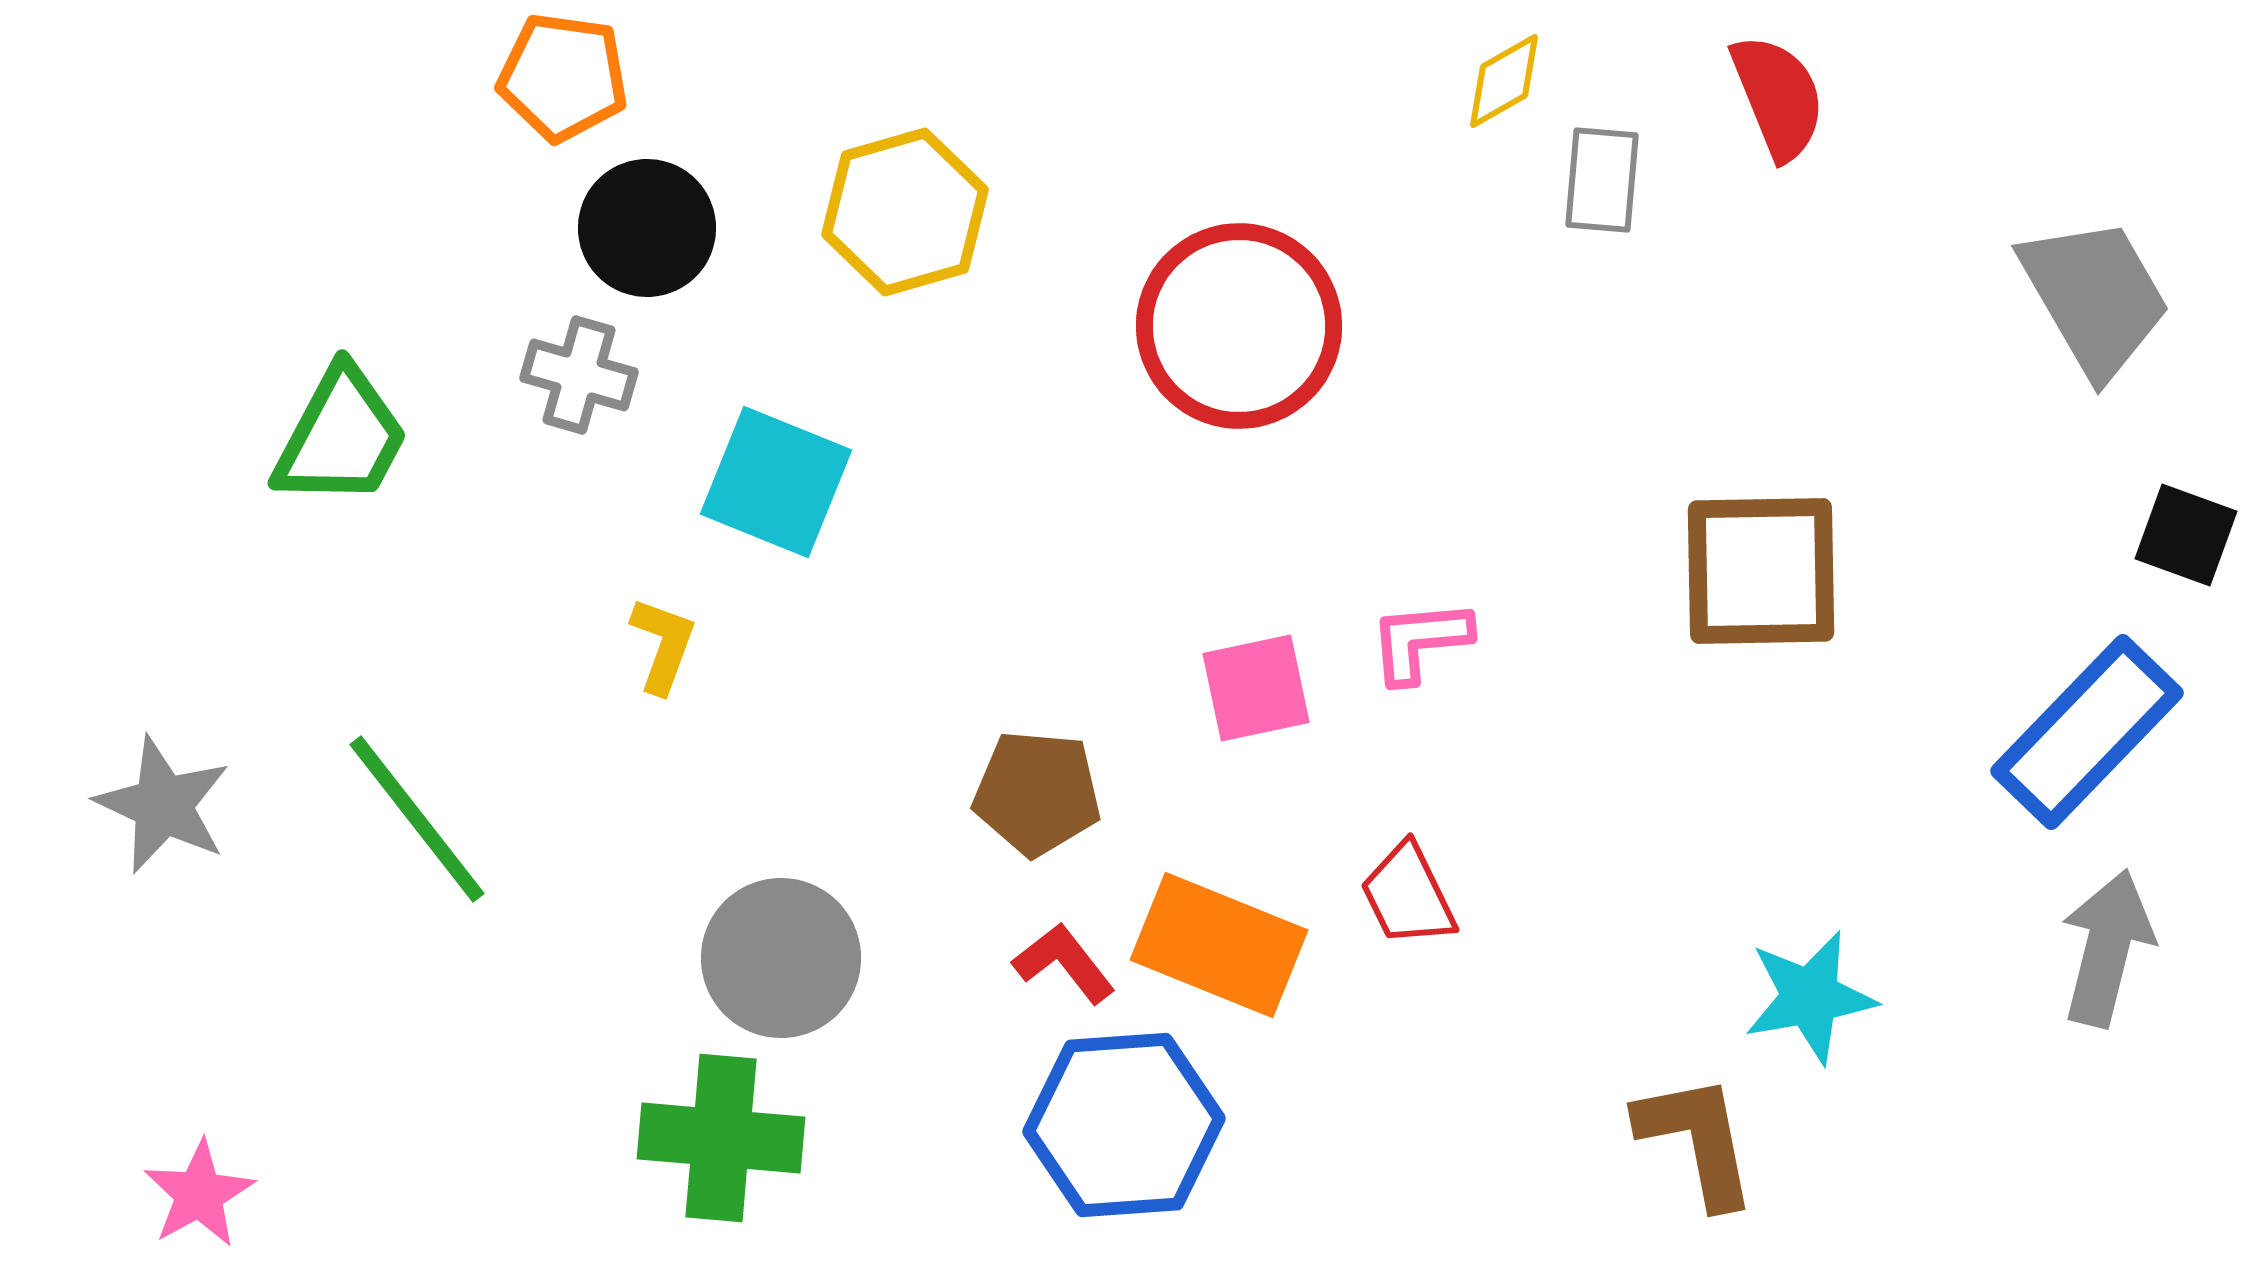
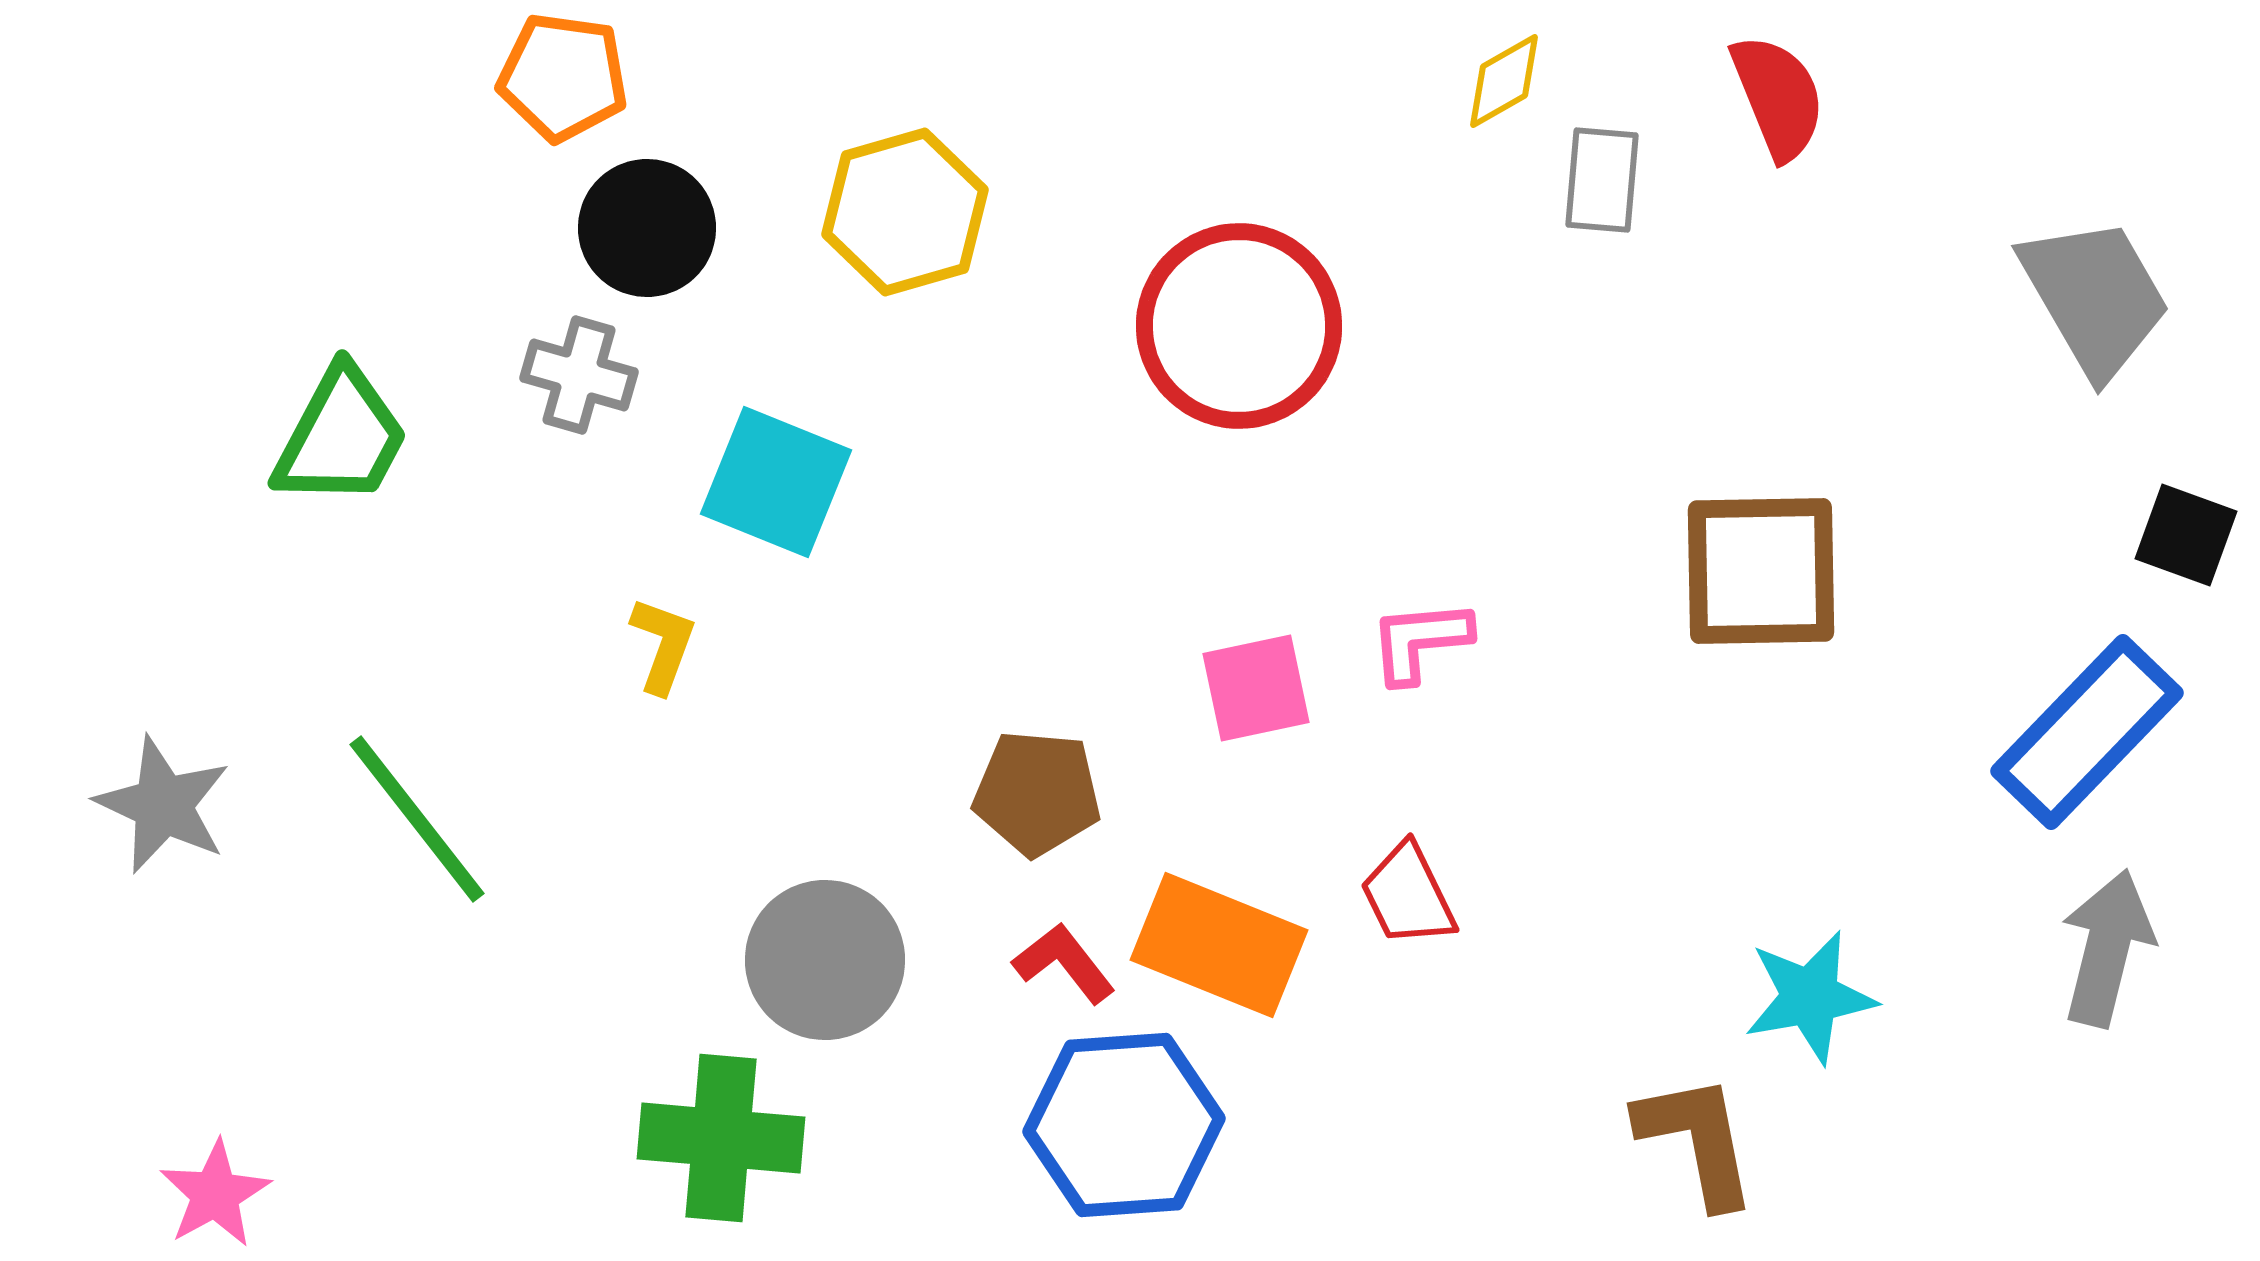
gray circle: moved 44 px right, 2 px down
pink star: moved 16 px right
